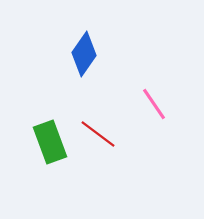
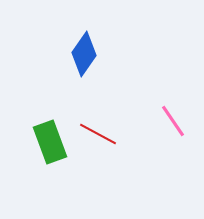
pink line: moved 19 px right, 17 px down
red line: rotated 9 degrees counterclockwise
